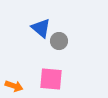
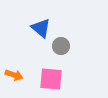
gray circle: moved 2 px right, 5 px down
orange arrow: moved 11 px up
